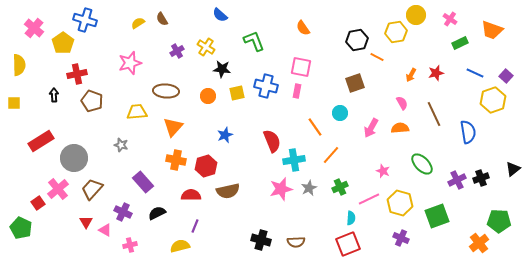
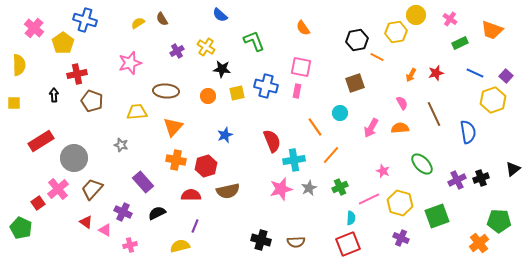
red triangle at (86, 222): rotated 24 degrees counterclockwise
